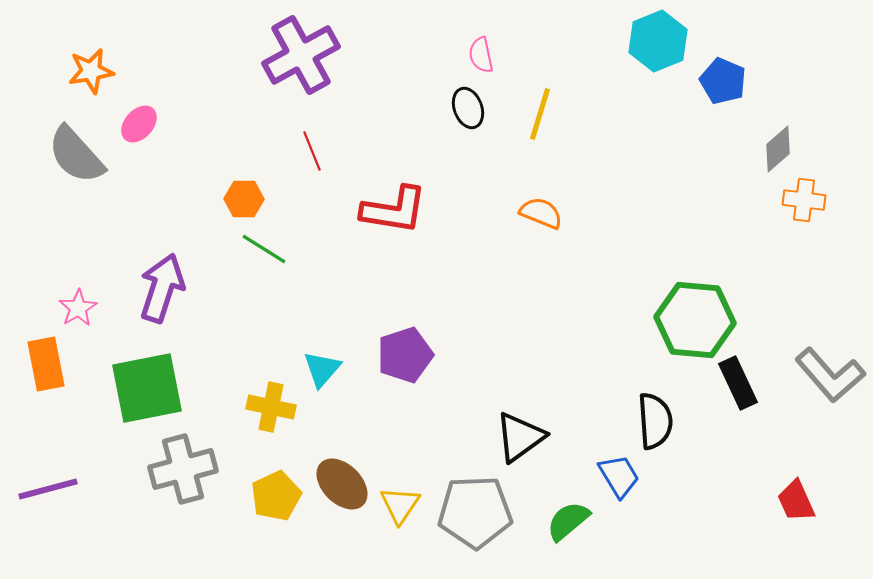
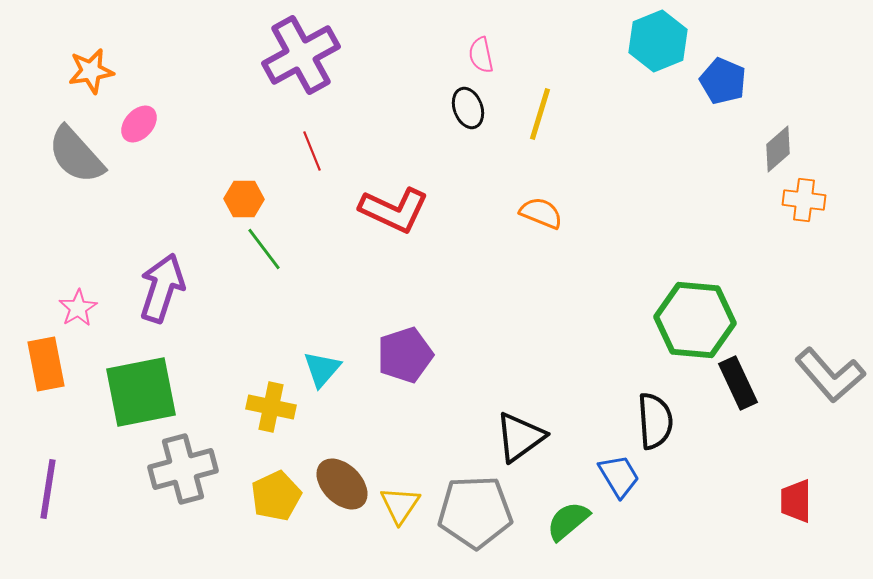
red L-shape: rotated 16 degrees clockwise
green line: rotated 21 degrees clockwise
green square: moved 6 px left, 4 px down
purple line: rotated 66 degrees counterclockwise
red trapezoid: rotated 24 degrees clockwise
